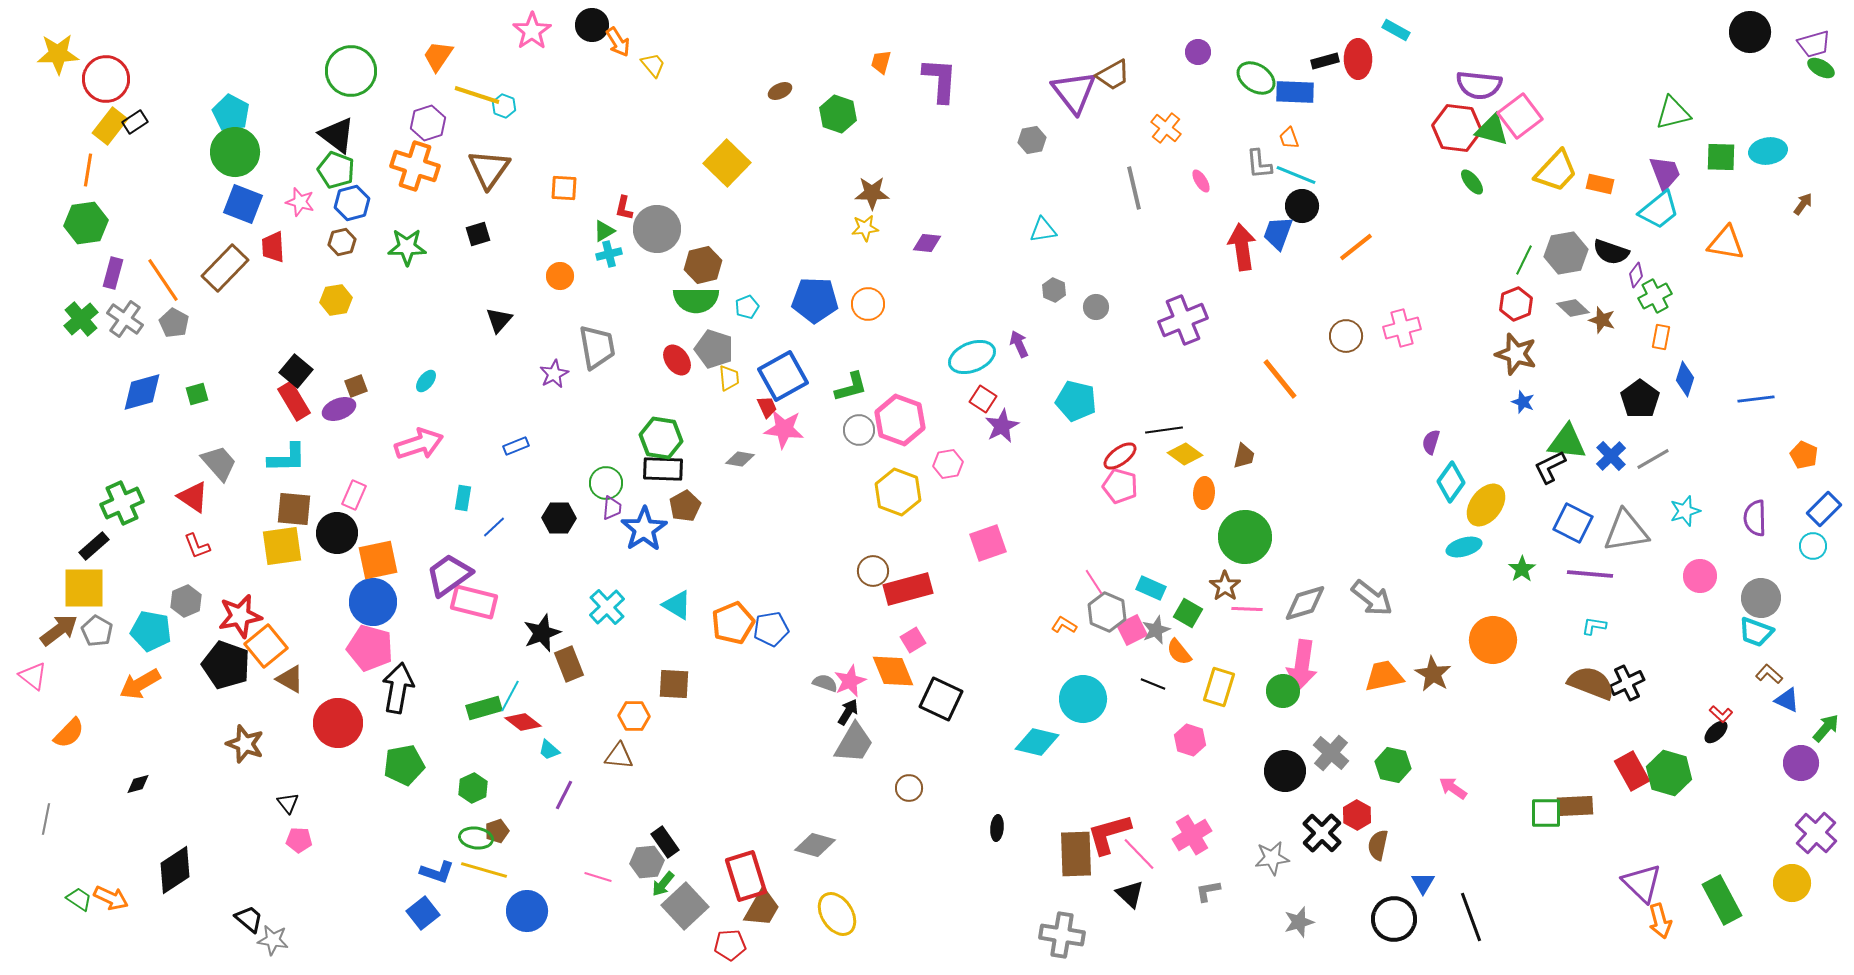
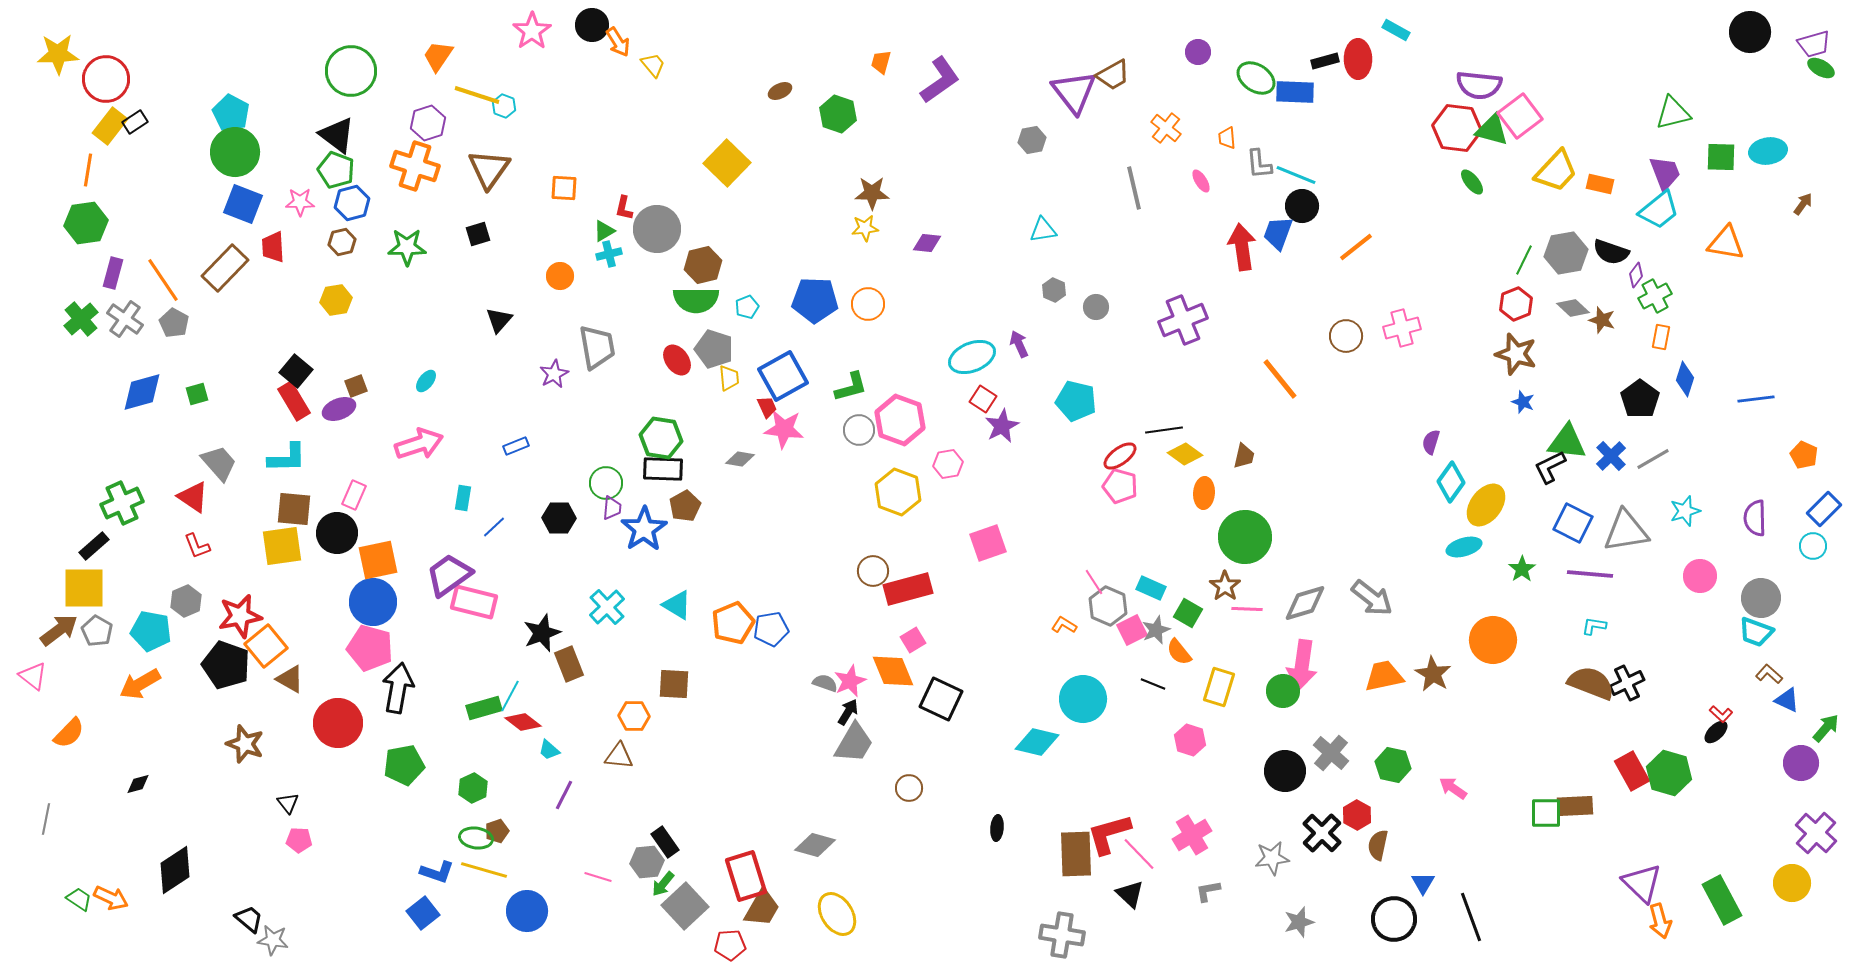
purple L-shape at (940, 80): rotated 51 degrees clockwise
orange trapezoid at (1289, 138): moved 62 px left; rotated 15 degrees clockwise
pink star at (300, 202): rotated 16 degrees counterclockwise
gray hexagon at (1107, 612): moved 1 px right, 6 px up
